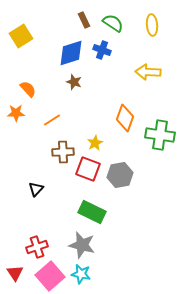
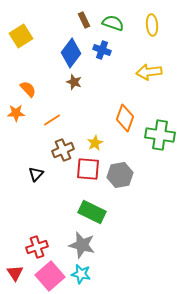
green semicircle: rotated 15 degrees counterclockwise
blue diamond: rotated 36 degrees counterclockwise
yellow arrow: moved 1 px right; rotated 10 degrees counterclockwise
brown cross: moved 2 px up; rotated 20 degrees counterclockwise
red square: rotated 15 degrees counterclockwise
black triangle: moved 15 px up
